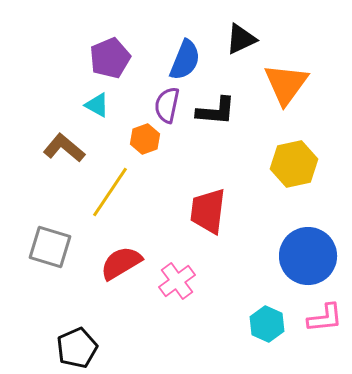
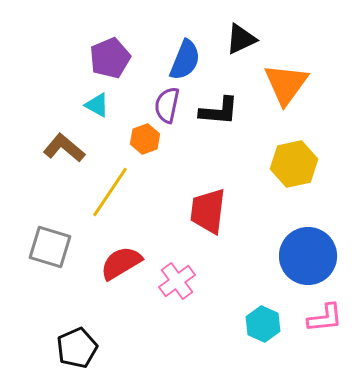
black L-shape: moved 3 px right
cyan hexagon: moved 4 px left
